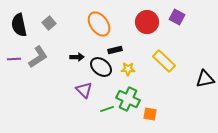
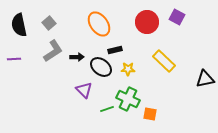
gray L-shape: moved 15 px right, 6 px up
